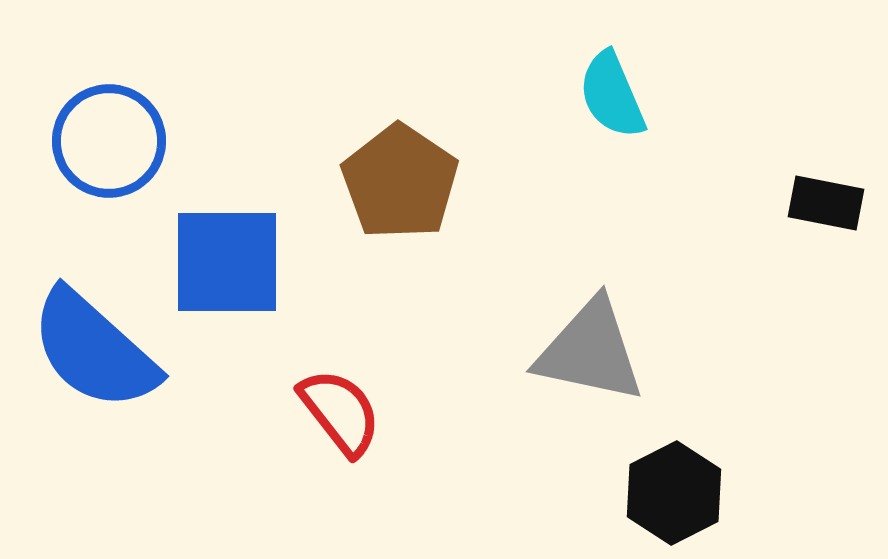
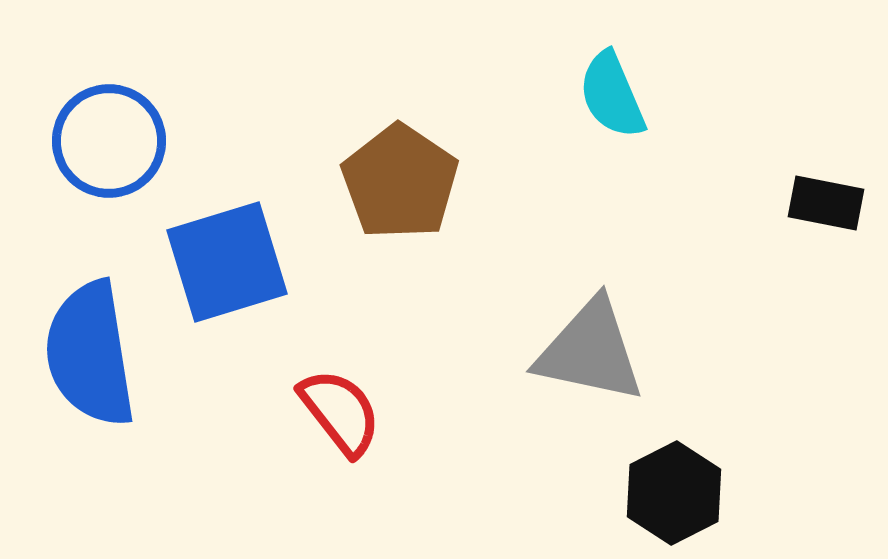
blue square: rotated 17 degrees counterclockwise
blue semicircle: moved 4 px left, 4 px down; rotated 39 degrees clockwise
